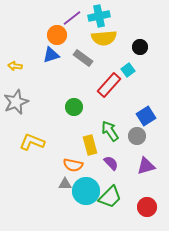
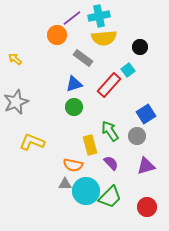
blue triangle: moved 23 px right, 29 px down
yellow arrow: moved 7 px up; rotated 32 degrees clockwise
blue square: moved 2 px up
